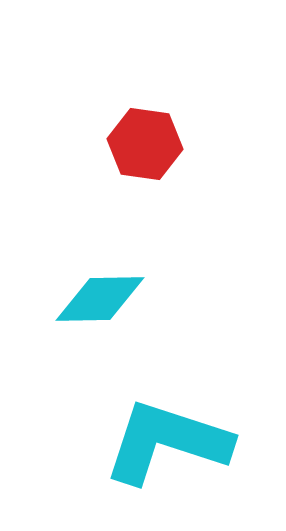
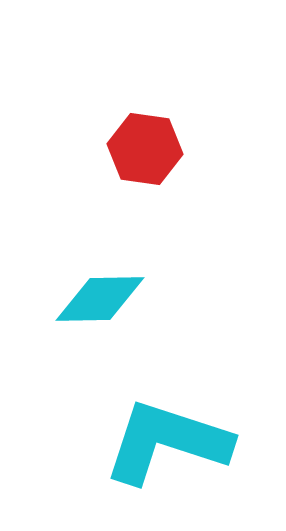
red hexagon: moved 5 px down
